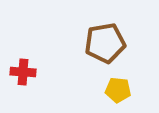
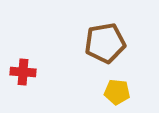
yellow pentagon: moved 1 px left, 2 px down
